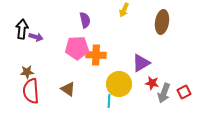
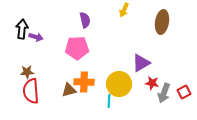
orange cross: moved 12 px left, 27 px down
brown triangle: moved 1 px right, 1 px down; rotated 49 degrees counterclockwise
